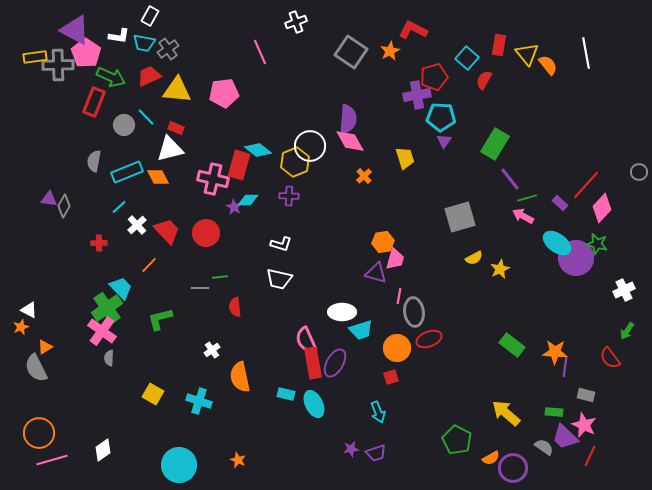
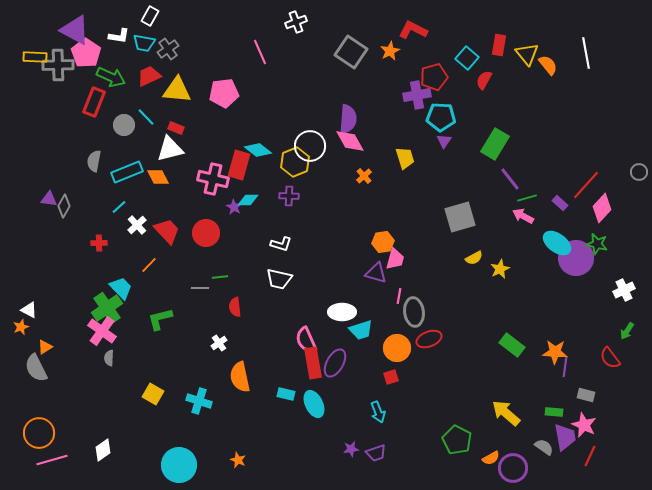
yellow rectangle at (35, 57): rotated 10 degrees clockwise
white cross at (212, 350): moved 7 px right, 7 px up
purple trapezoid at (565, 437): rotated 144 degrees counterclockwise
